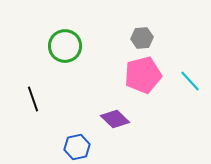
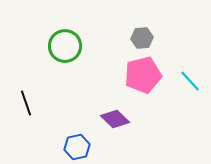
black line: moved 7 px left, 4 px down
